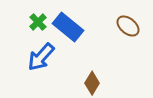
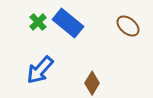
blue rectangle: moved 4 px up
blue arrow: moved 1 px left, 13 px down
